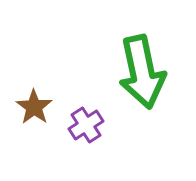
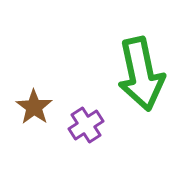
green arrow: moved 1 px left, 2 px down
